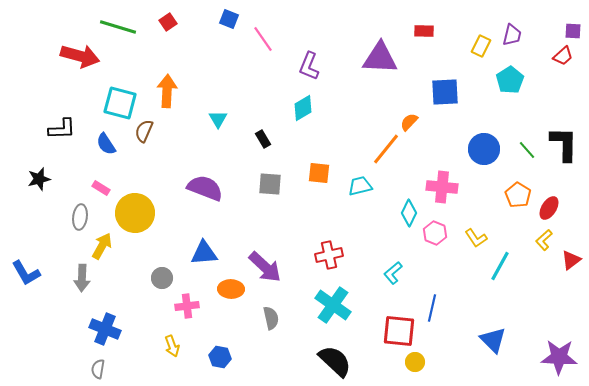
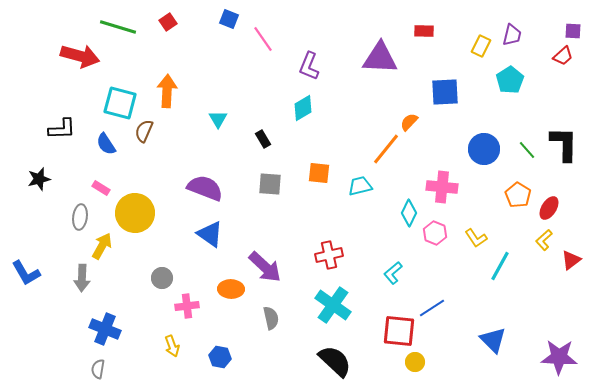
blue triangle at (204, 253): moved 6 px right, 19 px up; rotated 40 degrees clockwise
blue line at (432, 308): rotated 44 degrees clockwise
